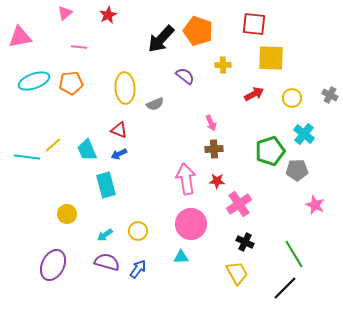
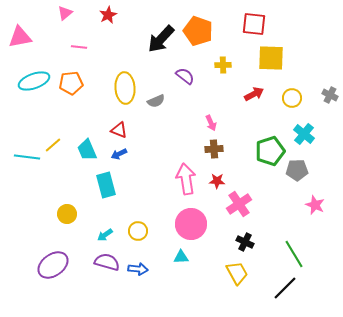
gray semicircle at (155, 104): moved 1 px right, 3 px up
purple ellipse at (53, 265): rotated 28 degrees clockwise
blue arrow at (138, 269): rotated 60 degrees clockwise
